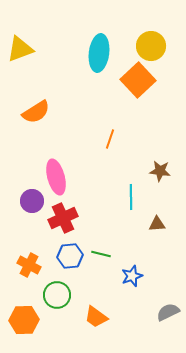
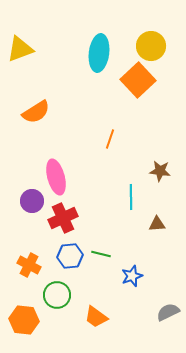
orange hexagon: rotated 8 degrees clockwise
